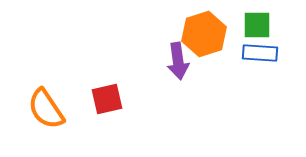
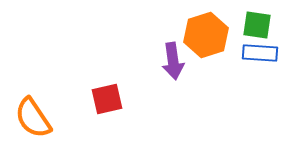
green square: rotated 8 degrees clockwise
orange hexagon: moved 2 px right, 1 px down
purple arrow: moved 5 px left
orange semicircle: moved 13 px left, 9 px down
